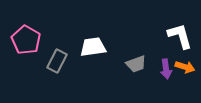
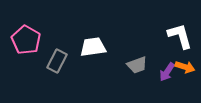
gray trapezoid: moved 1 px right, 1 px down
purple arrow: moved 1 px right, 3 px down; rotated 42 degrees clockwise
